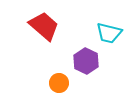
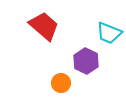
cyan trapezoid: rotated 8 degrees clockwise
orange circle: moved 2 px right
